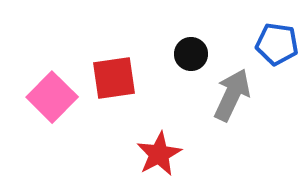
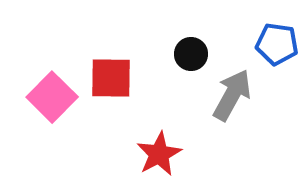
red square: moved 3 px left; rotated 9 degrees clockwise
gray arrow: rotated 4 degrees clockwise
